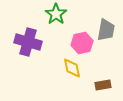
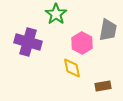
gray trapezoid: moved 2 px right
pink hexagon: rotated 20 degrees counterclockwise
brown rectangle: moved 1 px down
